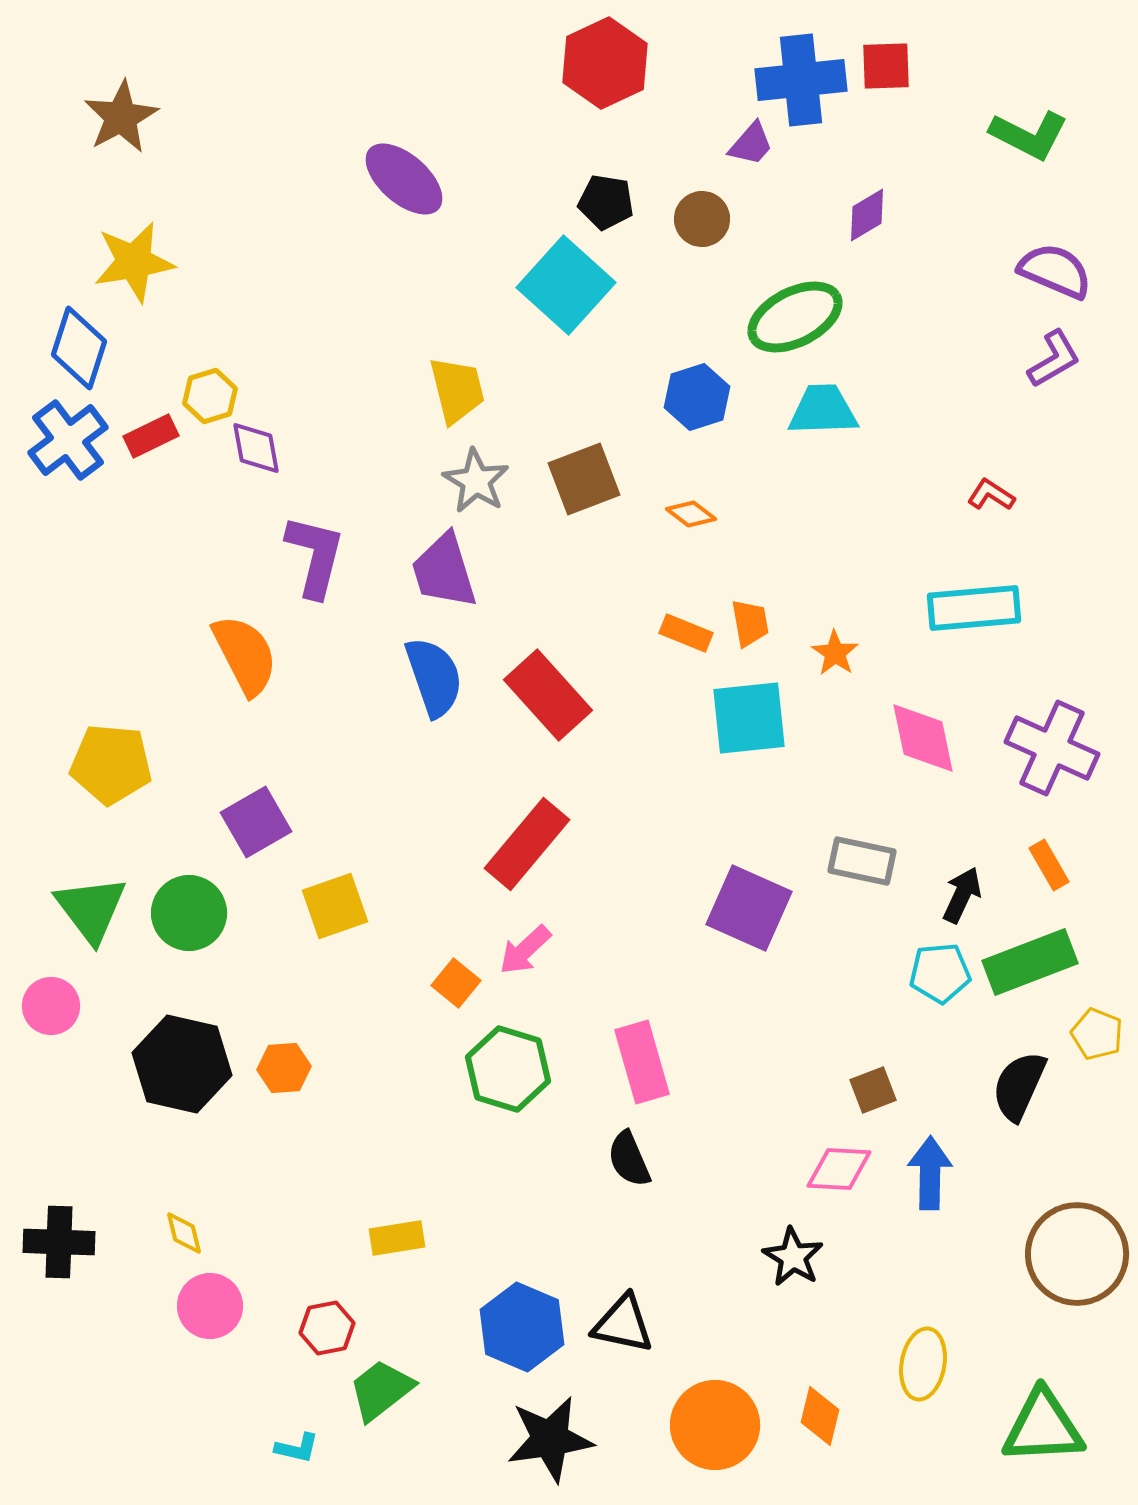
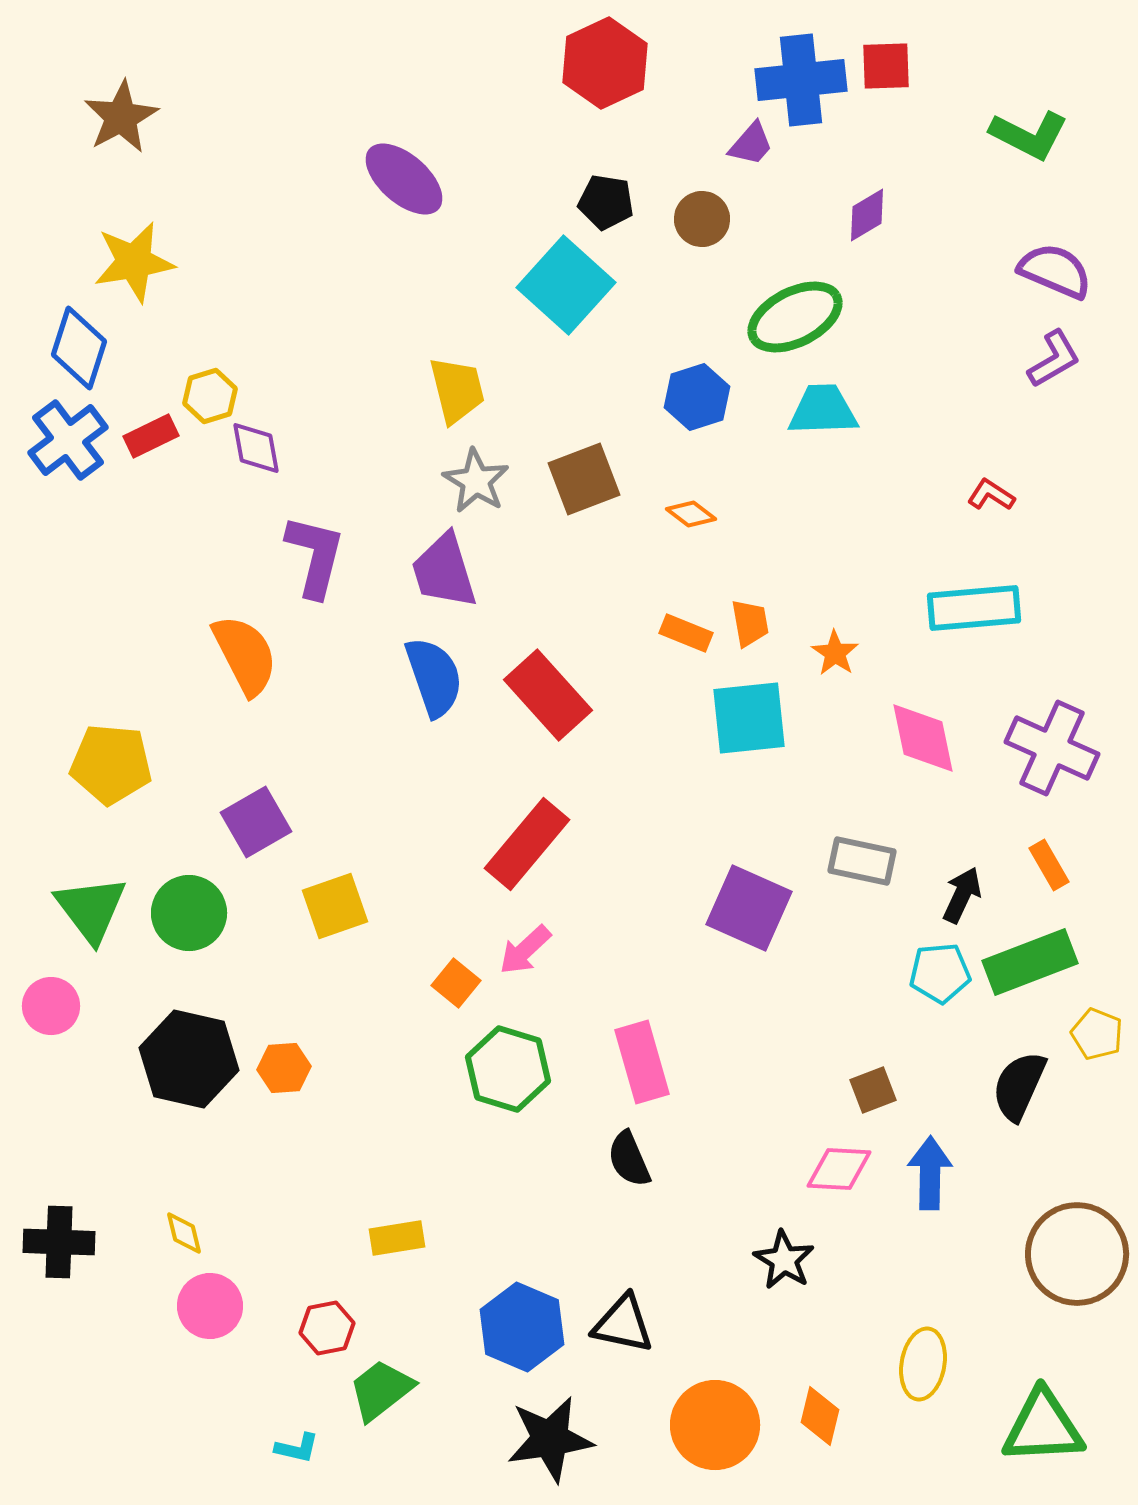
black hexagon at (182, 1064): moved 7 px right, 5 px up
black star at (793, 1257): moved 9 px left, 3 px down
